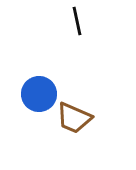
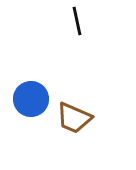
blue circle: moved 8 px left, 5 px down
